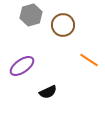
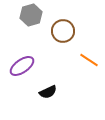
brown circle: moved 6 px down
